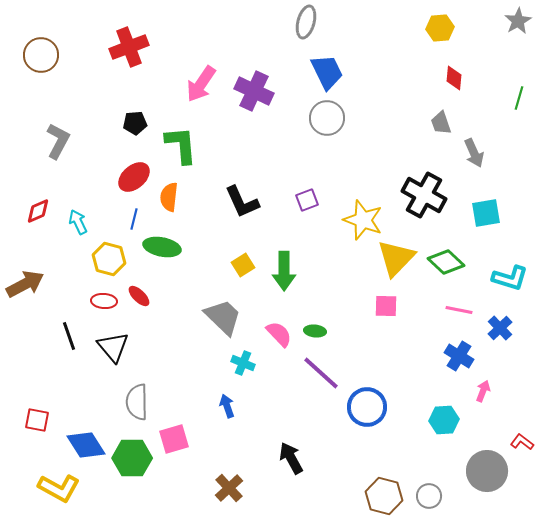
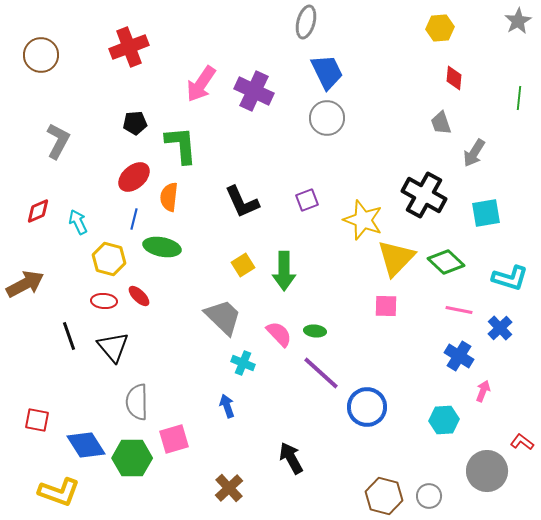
green line at (519, 98): rotated 10 degrees counterclockwise
gray arrow at (474, 153): rotated 56 degrees clockwise
yellow L-shape at (59, 488): moved 4 px down; rotated 9 degrees counterclockwise
